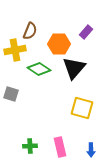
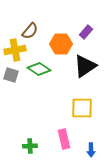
brown semicircle: rotated 18 degrees clockwise
orange hexagon: moved 2 px right
black triangle: moved 11 px right, 2 px up; rotated 15 degrees clockwise
gray square: moved 19 px up
yellow square: rotated 15 degrees counterclockwise
pink rectangle: moved 4 px right, 8 px up
